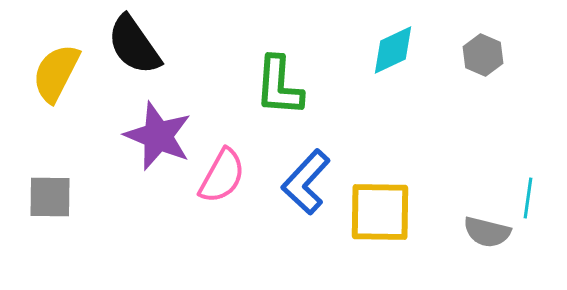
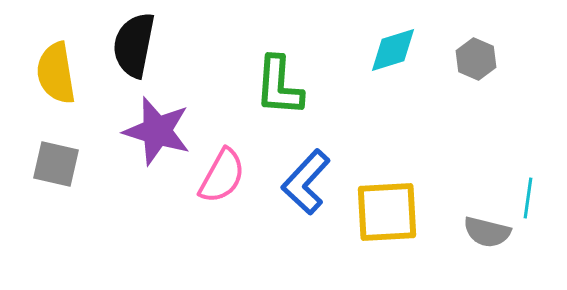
black semicircle: rotated 46 degrees clockwise
cyan diamond: rotated 8 degrees clockwise
gray hexagon: moved 7 px left, 4 px down
yellow semicircle: rotated 36 degrees counterclockwise
purple star: moved 1 px left, 5 px up; rotated 6 degrees counterclockwise
gray square: moved 6 px right, 33 px up; rotated 12 degrees clockwise
yellow square: moved 7 px right; rotated 4 degrees counterclockwise
